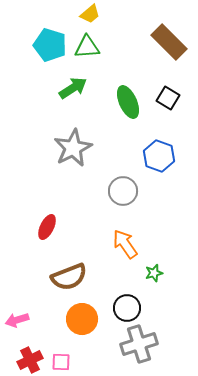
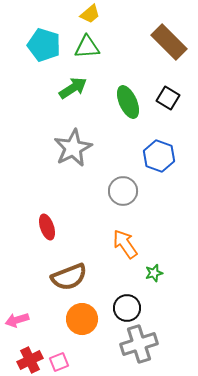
cyan pentagon: moved 6 px left
red ellipse: rotated 45 degrees counterclockwise
pink square: moved 2 px left; rotated 24 degrees counterclockwise
